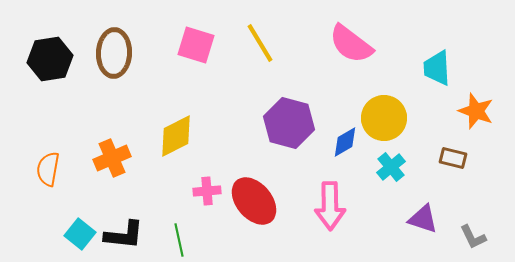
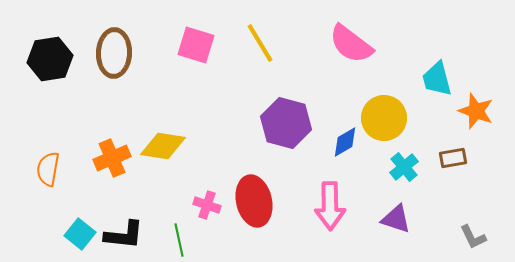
cyan trapezoid: moved 11 px down; rotated 12 degrees counterclockwise
purple hexagon: moved 3 px left
yellow diamond: moved 13 px left, 10 px down; rotated 36 degrees clockwise
brown rectangle: rotated 24 degrees counterclockwise
cyan cross: moved 13 px right
pink cross: moved 14 px down; rotated 24 degrees clockwise
red ellipse: rotated 27 degrees clockwise
purple triangle: moved 27 px left
